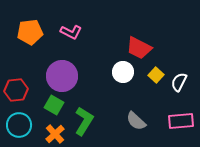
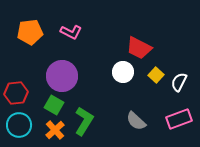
red hexagon: moved 3 px down
pink rectangle: moved 2 px left, 2 px up; rotated 15 degrees counterclockwise
orange cross: moved 4 px up
